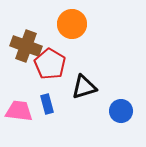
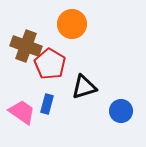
blue rectangle: rotated 30 degrees clockwise
pink trapezoid: moved 3 px right, 1 px down; rotated 28 degrees clockwise
